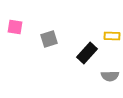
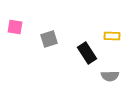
black rectangle: rotated 75 degrees counterclockwise
